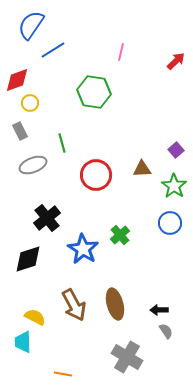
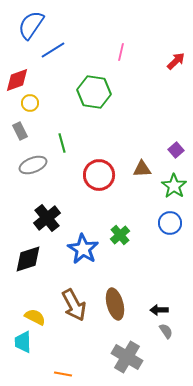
red circle: moved 3 px right
